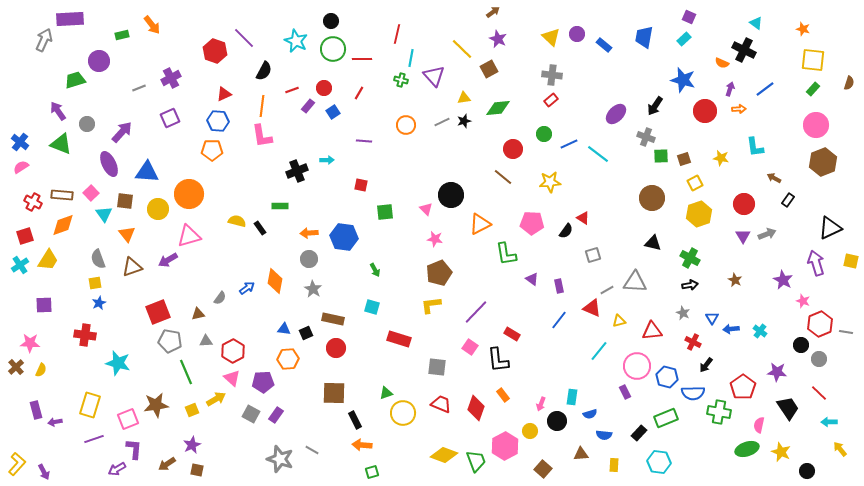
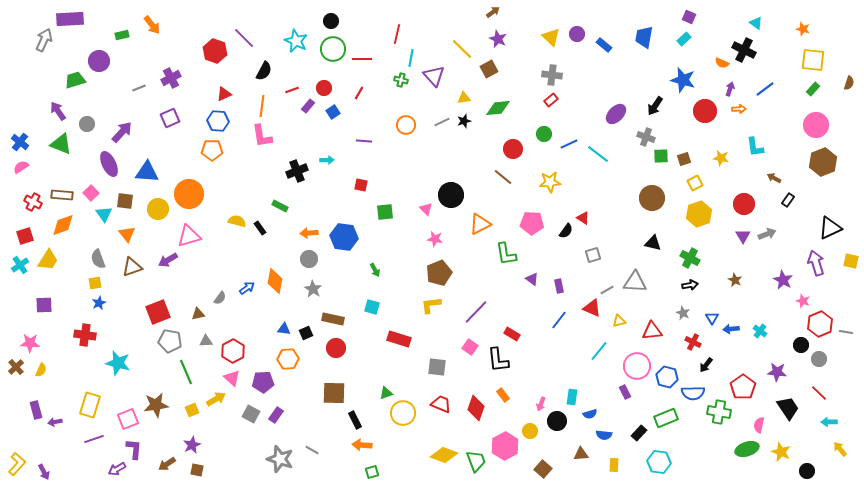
green rectangle at (280, 206): rotated 28 degrees clockwise
